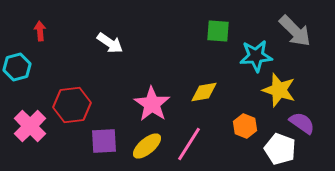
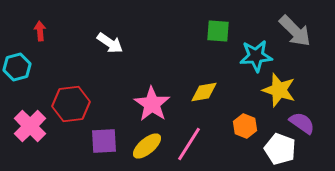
red hexagon: moved 1 px left, 1 px up
